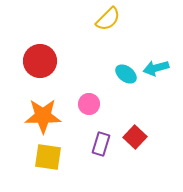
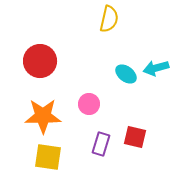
yellow semicircle: moved 1 px right; rotated 32 degrees counterclockwise
red square: rotated 30 degrees counterclockwise
